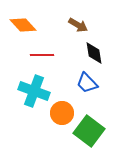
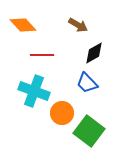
black diamond: rotated 70 degrees clockwise
